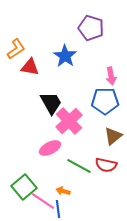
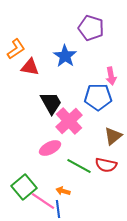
blue pentagon: moved 7 px left, 4 px up
